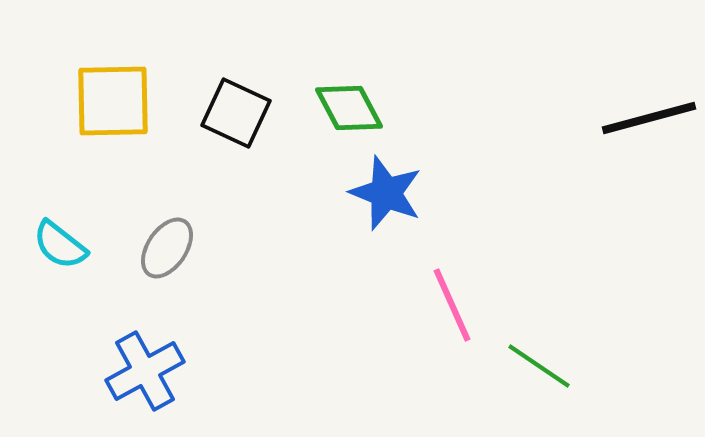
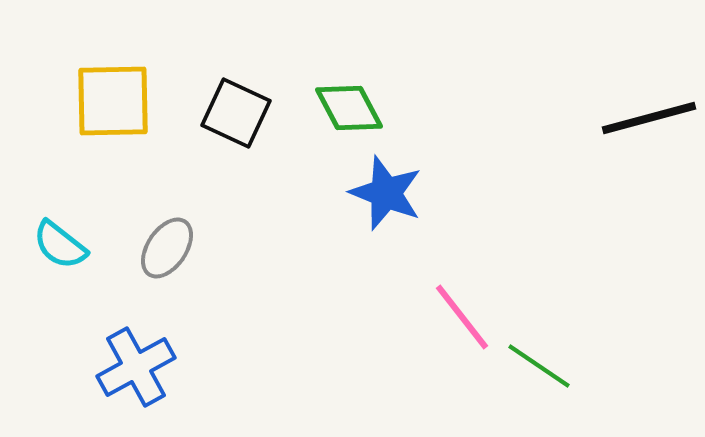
pink line: moved 10 px right, 12 px down; rotated 14 degrees counterclockwise
blue cross: moved 9 px left, 4 px up
